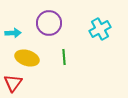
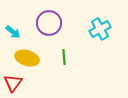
cyan arrow: moved 1 px up; rotated 42 degrees clockwise
